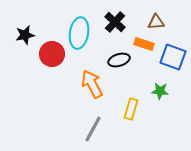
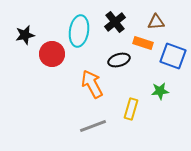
black cross: rotated 10 degrees clockwise
cyan ellipse: moved 2 px up
orange rectangle: moved 1 px left, 1 px up
blue square: moved 1 px up
green star: rotated 12 degrees counterclockwise
gray line: moved 3 px up; rotated 40 degrees clockwise
